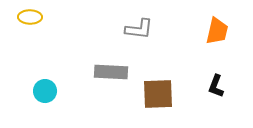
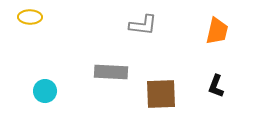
gray L-shape: moved 4 px right, 4 px up
brown square: moved 3 px right
